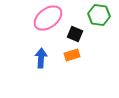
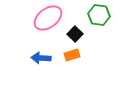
black square: rotated 21 degrees clockwise
blue arrow: rotated 90 degrees counterclockwise
